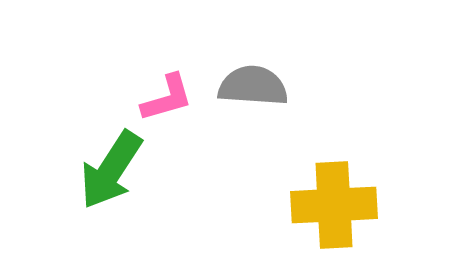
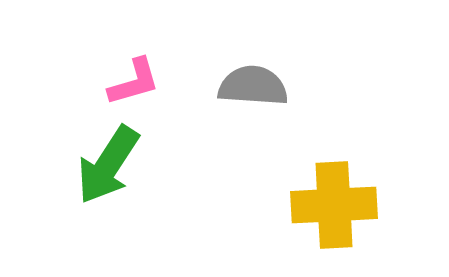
pink L-shape: moved 33 px left, 16 px up
green arrow: moved 3 px left, 5 px up
